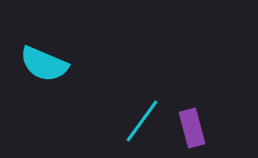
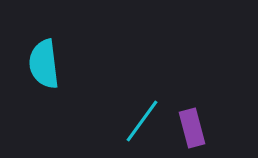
cyan semicircle: rotated 60 degrees clockwise
